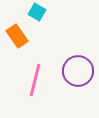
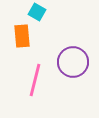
orange rectangle: moved 5 px right; rotated 30 degrees clockwise
purple circle: moved 5 px left, 9 px up
